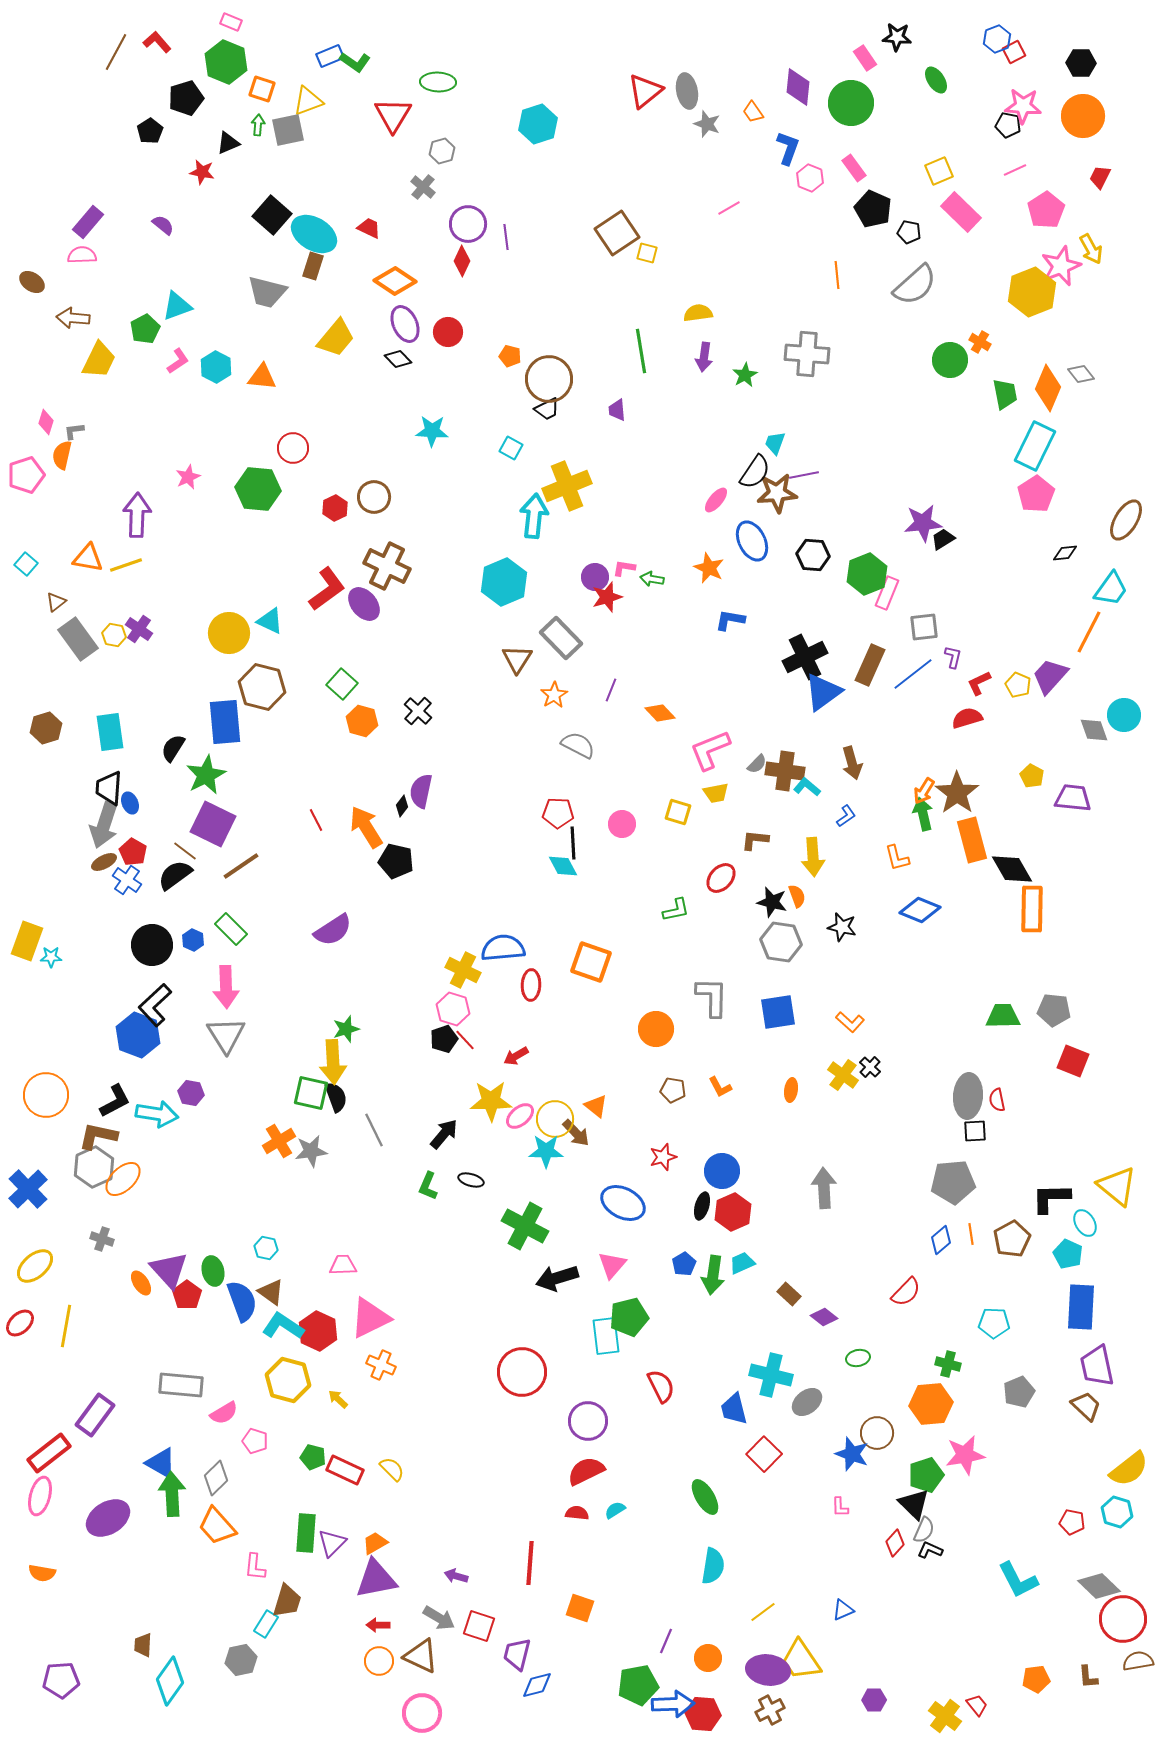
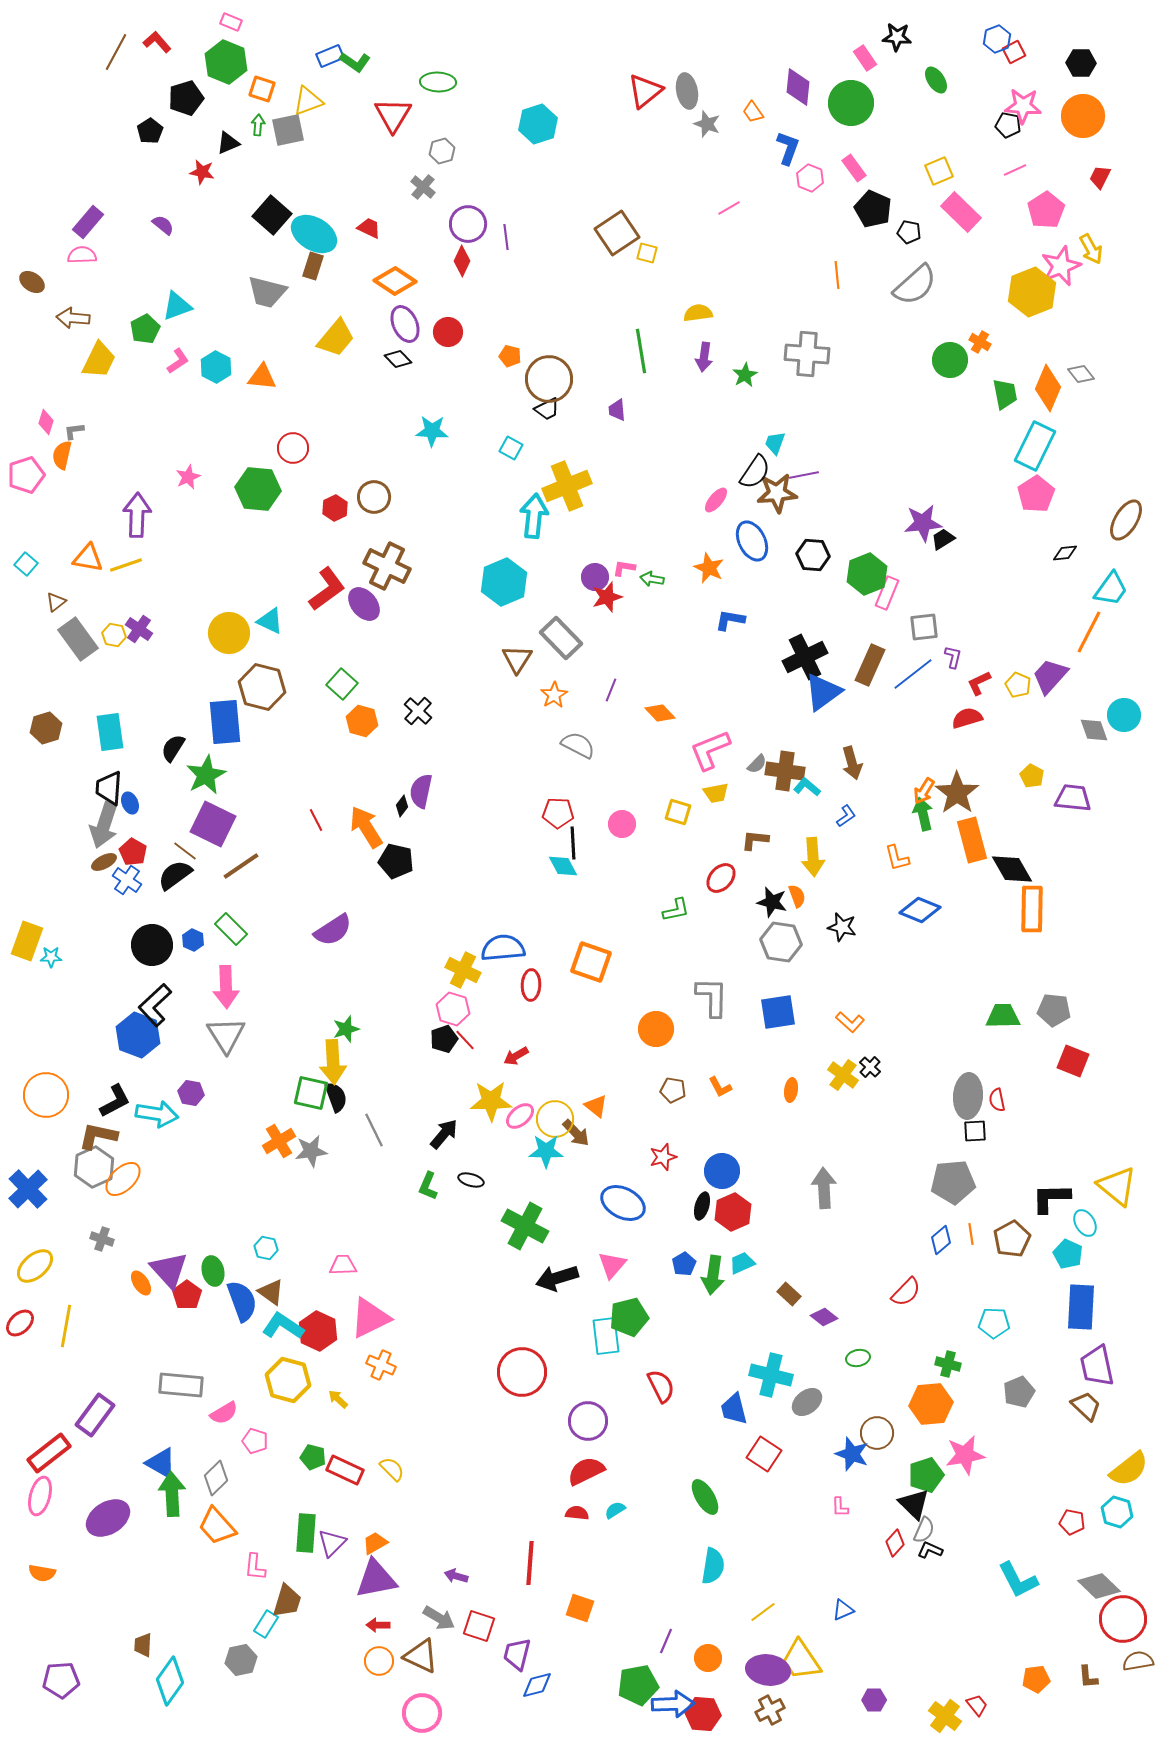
red square at (764, 1454): rotated 12 degrees counterclockwise
